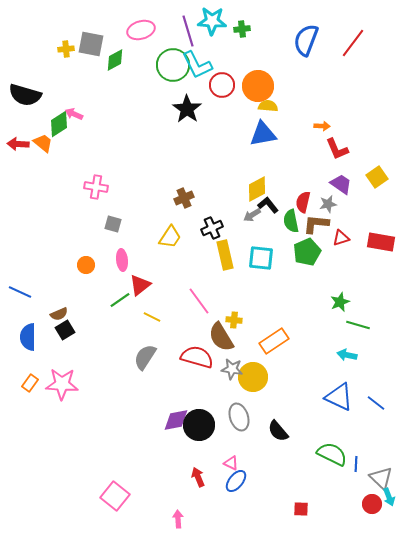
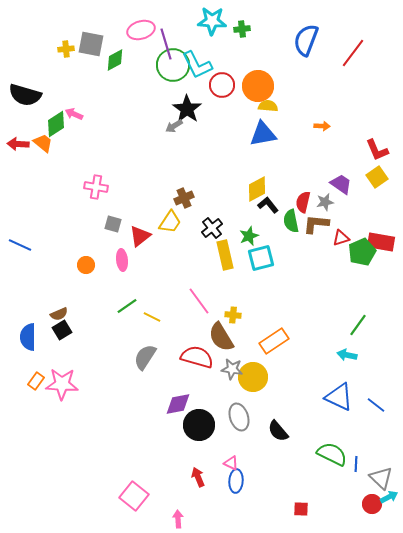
purple line at (188, 31): moved 22 px left, 13 px down
red line at (353, 43): moved 10 px down
green diamond at (59, 124): moved 3 px left
red L-shape at (337, 149): moved 40 px right, 1 px down
gray star at (328, 204): moved 3 px left, 2 px up
gray arrow at (252, 215): moved 78 px left, 89 px up
black cross at (212, 228): rotated 15 degrees counterclockwise
yellow trapezoid at (170, 237): moved 15 px up
green pentagon at (307, 252): moved 55 px right
cyan square at (261, 258): rotated 20 degrees counterclockwise
red triangle at (140, 285): moved 49 px up
blue line at (20, 292): moved 47 px up
green line at (120, 300): moved 7 px right, 6 px down
green star at (340, 302): moved 91 px left, 66 px up
yellow cross at (234, 320): moved 1 px left, 5 px up
green line at (358, 325): rotated 70 degrees counterclockwise
black square at (65, 330): moved 3 px left
orange rectangle at (30, 383): moved 6 px right, 2 px up
blue line at (376, 403): moved 2 px down
purple diamond at (176, 420): moved 2 px right, 16 px up
blue ellipse at (236, 481): rotated 35 degrees counterclockwise
pink square at (115, 496): moved 19 px right
cyan arrow at (389, 497): rotated 96 degrees counterclockwise
